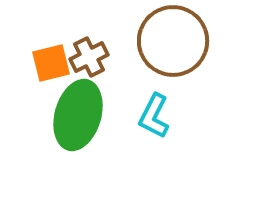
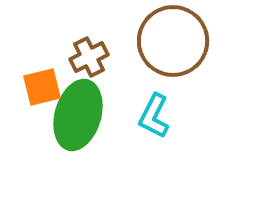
orange square: moved 9 px left, 24 px down
